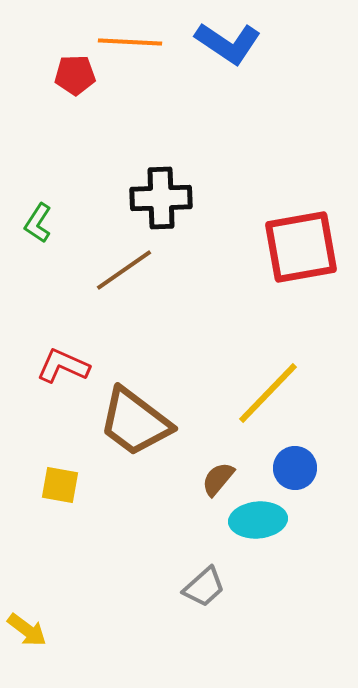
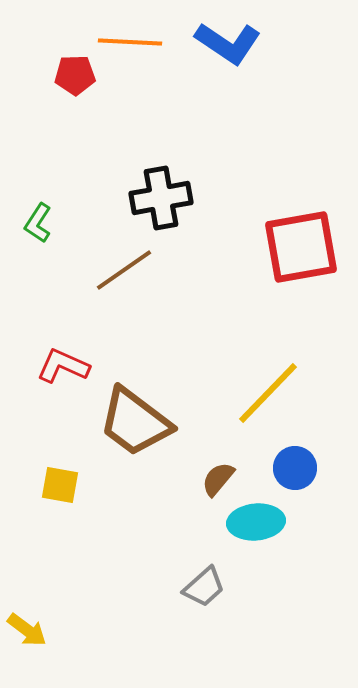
black cross: rotated 8 degrees counterclockwise
cyan ellipse: moved 2 px left, 2 px down
